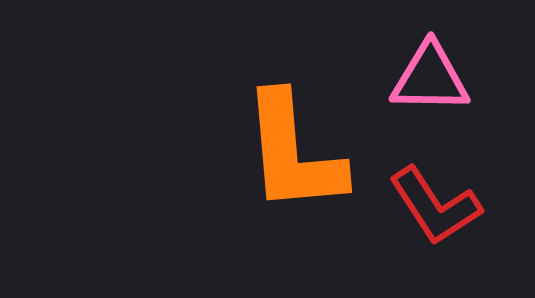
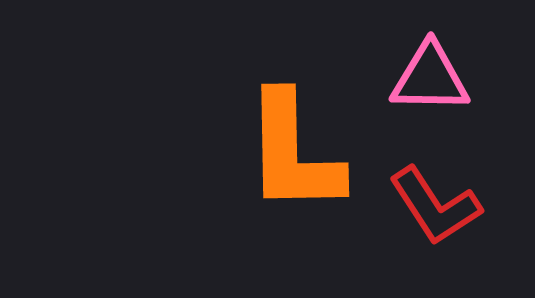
orange L-shape: rotated 4 degrees clockwise
